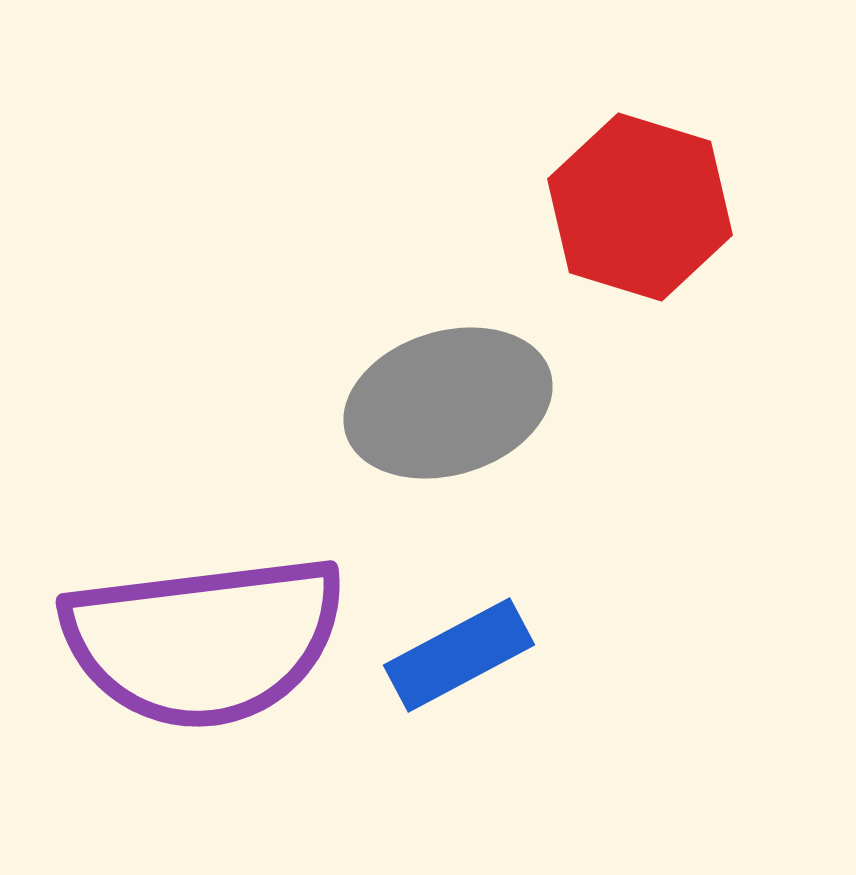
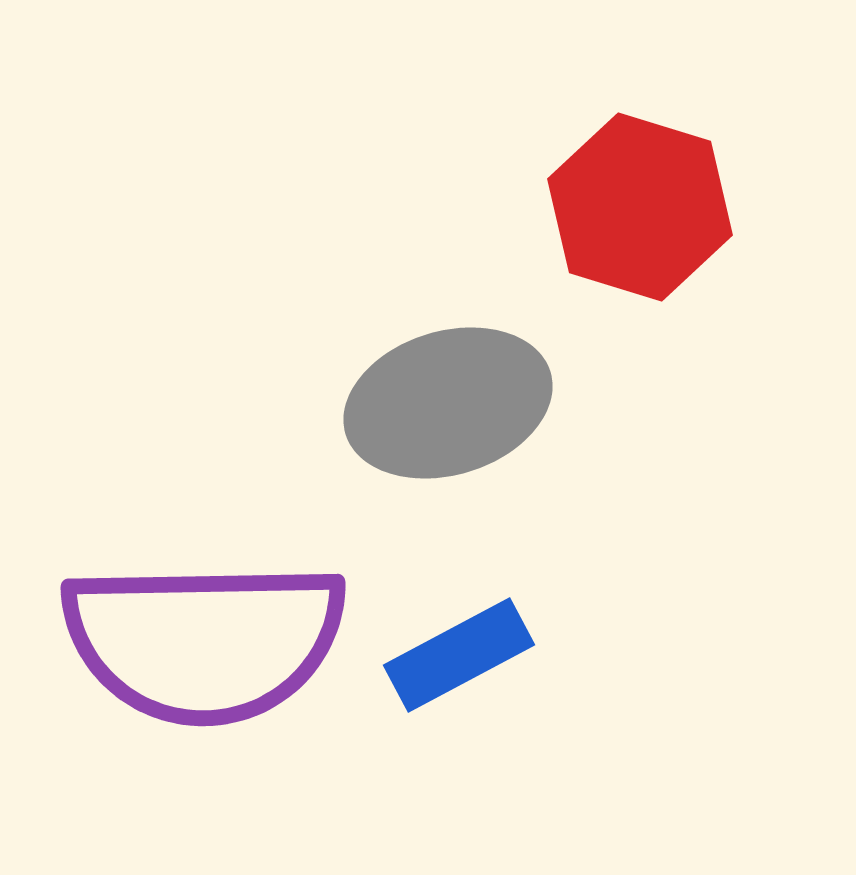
purple semicircle: rotated 6 degrees clockwise
